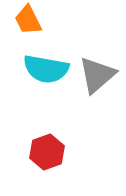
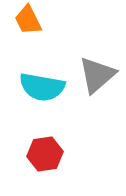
cyan semicircle: moved 4 px left, 18 px down
red hexagon: moved 2 px left, 2 px down; rotated 12 degrees clockwise
